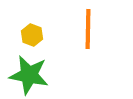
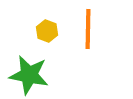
yellow hexagon: moved 15 px right, 4 px up
